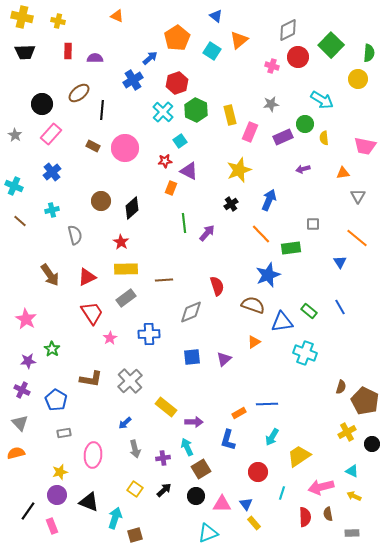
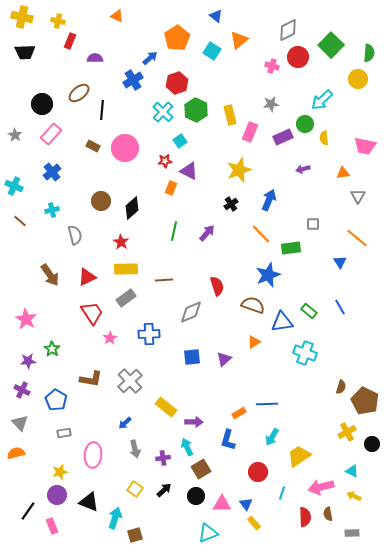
red rectangle at (68, 51): moved 2 px right, 10 px up; rotated 21 degrees clockwise
cyan arrow at (322, 100): rotated 105 degrees clockwise
green line at (184, 223): moved 10 px left, 8 px down; rotated 18 degrees clockwise
